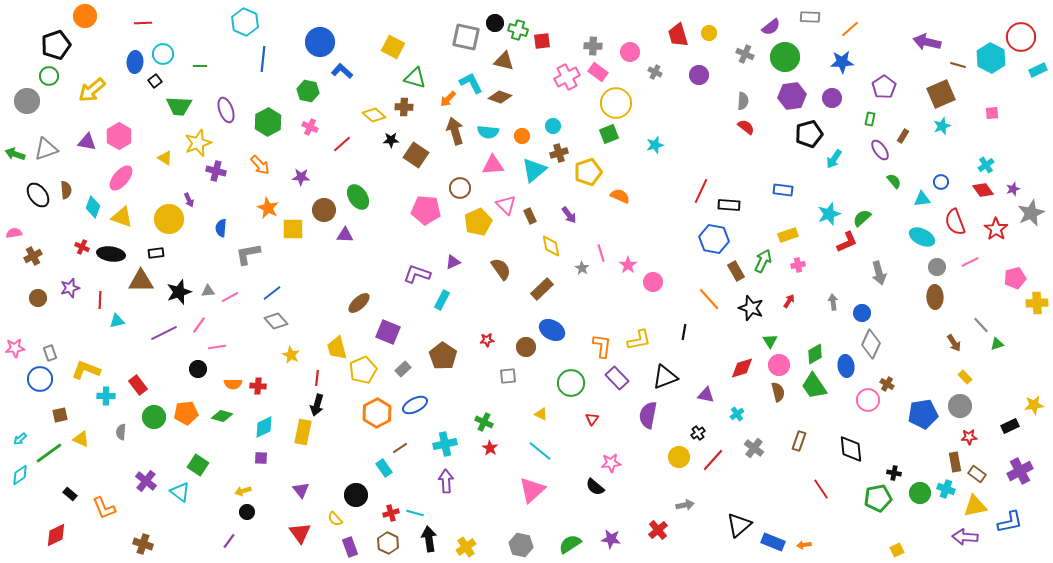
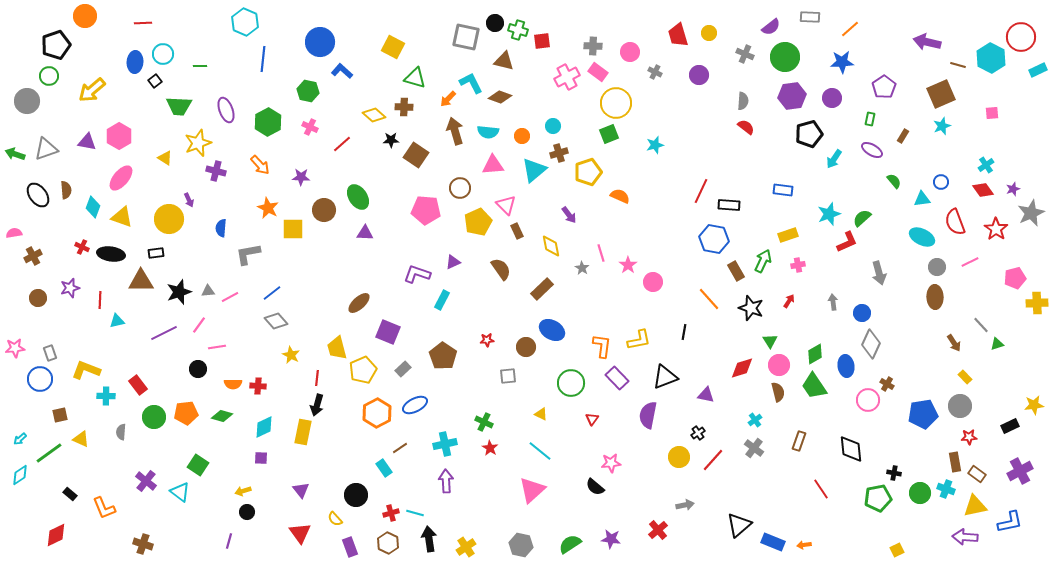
purple ellipse at (880, 150): moved 8 px left; rotated 25 degrees counterclockwise
brown rectangle at (530, 216): moved 13 px left, 15 px down
purple triangle at (345, 235): moved 20 px right, 2 px up
cyan cross at (737, 414): moved 18 px right, 6 px down
purple line at (229, 541): rotated 21 degrees counterclockwise
